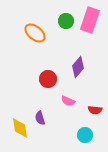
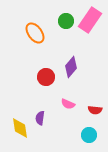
pink rectangle: rotated 15 degrees clockwise
orange ellipse: rotated 15 degrees clockwise
purple diamond: moved 7 px left
red circle: moved 2 px left, 2 px up
pink semicircle: moved 3 px down
purple semicircle: rotated 24 degrees clockwise
cyan circle: moved 4 px right
